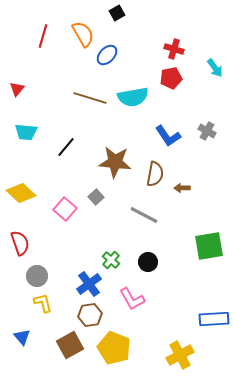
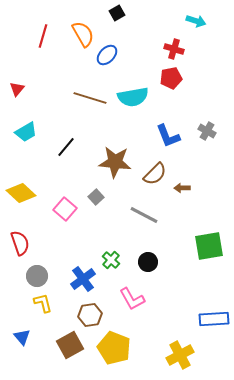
cyan arrow: moved 19 px left, 47 px up; rotated 36 degrees counterclockwise
cyan trapezoid: rotated 35 degrees counterclockwise
blue L-shape: rotated 12 degrees clockwise
brown semicircle: rotated 35 degrees clockwise
blue cross: moved 6 px left, 5 px up
